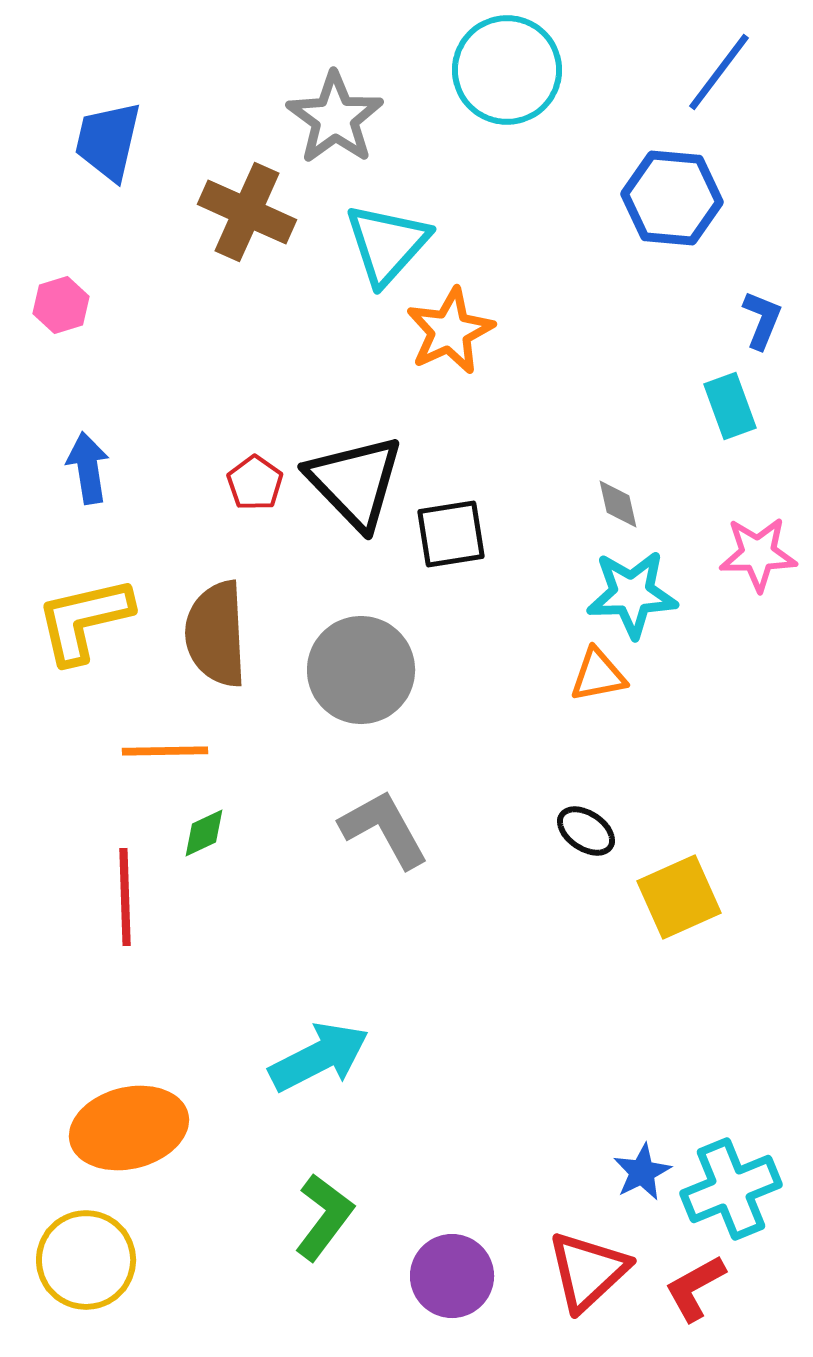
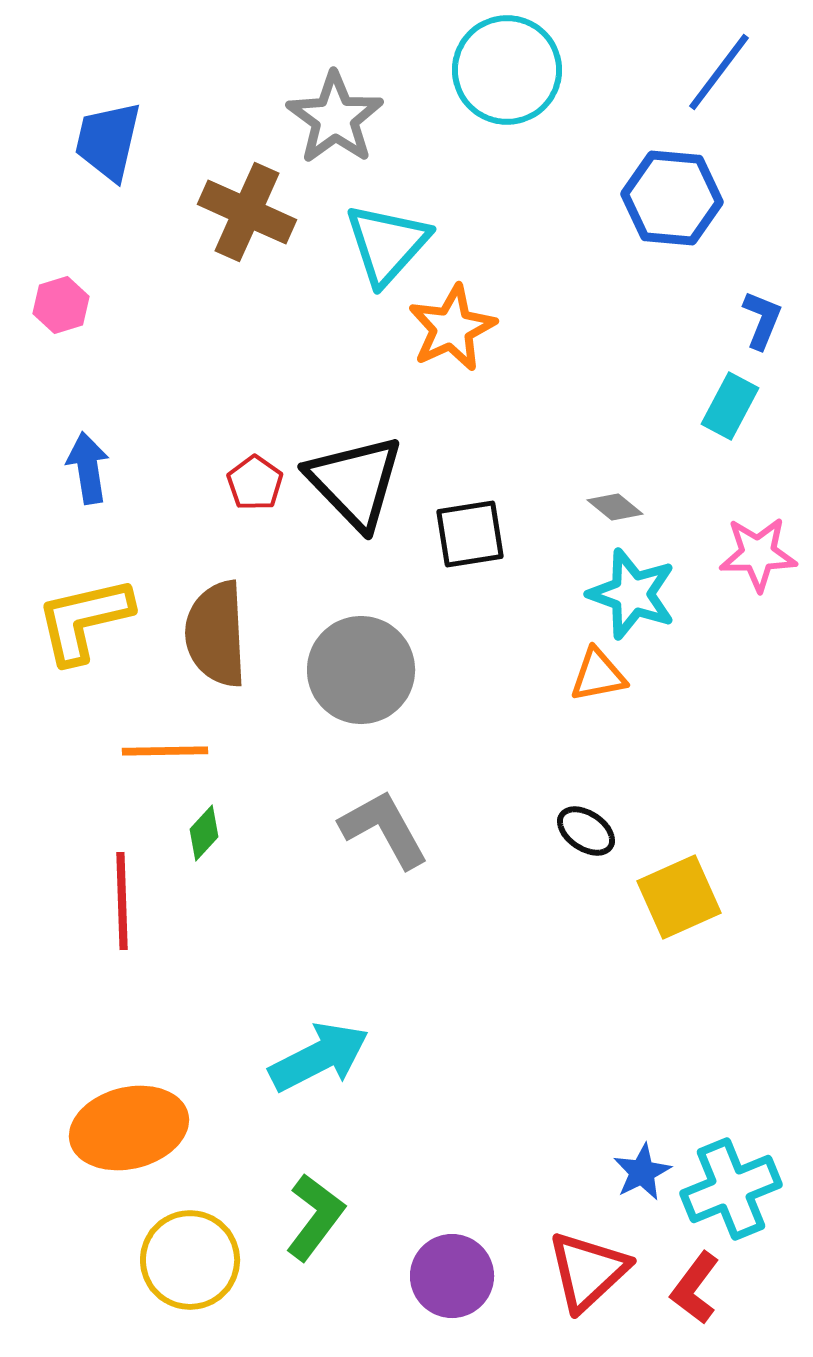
orange star: moved 2 px right, 3 px up
cyan rectangle: rotated 48 degrees clockwise
gray diamond: moved 3 px left, 3 px down; rotated 38 degrees counterclockwise
black square: moved 19 px right
cyan star: rotated 22 degrees clockwise
green diamond: rotated 22 degrees counterclockwise
red line: moved 3 px left, 4 px down
green L-shape: moved 9 px left
yellow circle: moved 104 px right
red L-shape: rotated 24 degrees counterclockwise
